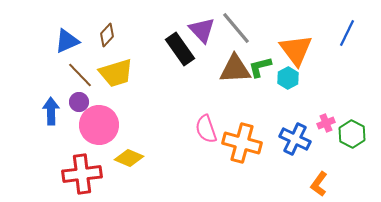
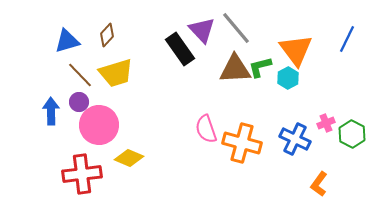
blue line: moved 6 px down
blue triangle: rotated 8 degrees clockwise
